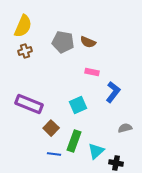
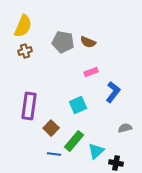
pink rectangle: moved 1 px left; rotated 32 degrees counterclockwise
purple rectangle: moved 2 px down; rotated 76 degrees clockwise
green rectangle: rotated 20 degrees clockwise
